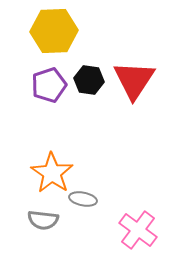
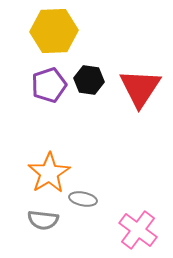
red triangle: moved 6 px right, 8 px down
orange star: moved 3 px left; rotated 6 degrees clockwise
